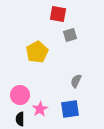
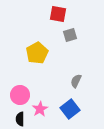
yellow pentagon: moved 1 px down
blue square: rotated 30 degrees counterclockwise
